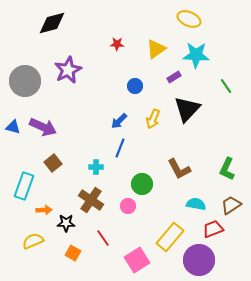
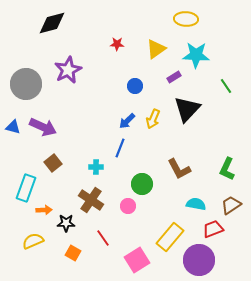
yellow ellipse: moved 3 px left; rotated 20 degrees counterclockwise
gray circle: moved 1 px right, 3 px down
blue arrow: moved 8 px right
cyan rectangle: moved 2 px right, 2 px down
